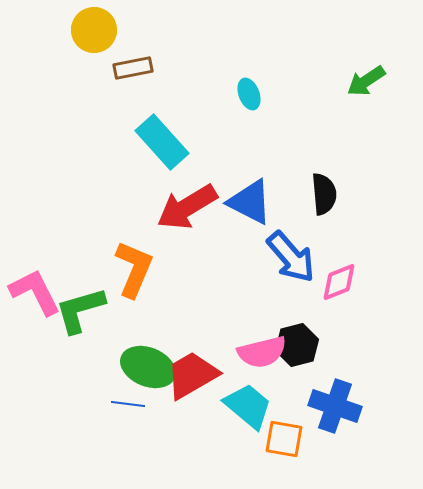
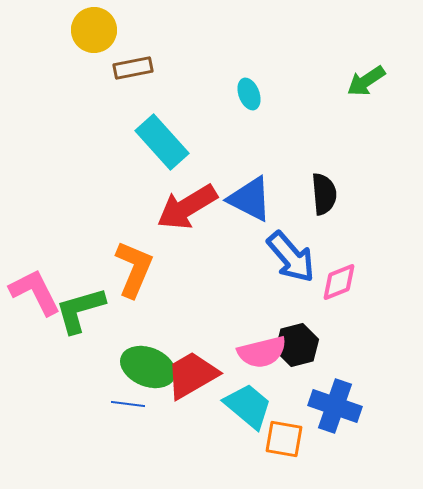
blue triangle: moved 3 px up
